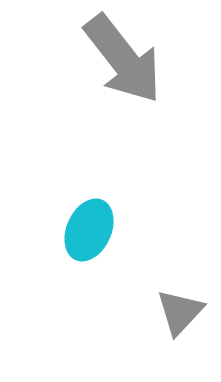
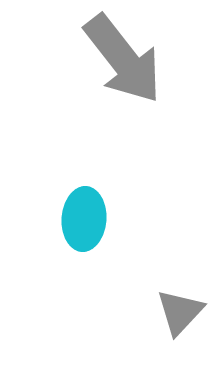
cyan ellipse: moved 5 px left, 11 px up; rotated 20 degrees counterclockwise
